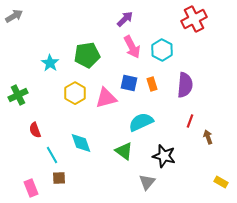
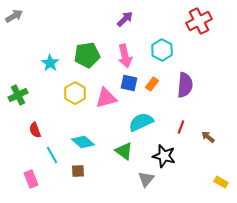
red cross: moved 5 px right, 2 px down
pink arrow: moved 7 px left, 9 px down; rotated 15 degrees clockwise
orange rectangle: rotated 56 degrees clockwise
red line: moved 9 px left, 6 px down
brown arrow: rotated 32 degrees counterclockwise
cyan diamond: moved 2 px right, 1 px up; rotated 30 degrees counterclockwise
brown square: moved 19 px right, 7 px up
gray triangle: moved 1 px left, 3 px up
pink rectangle: moved 9 px up
